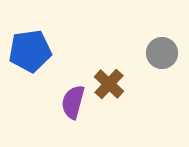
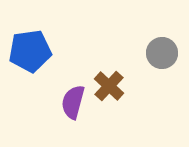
brown cross: moved 2 px down
